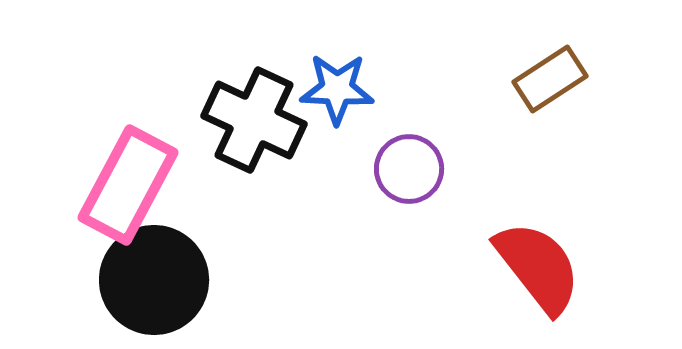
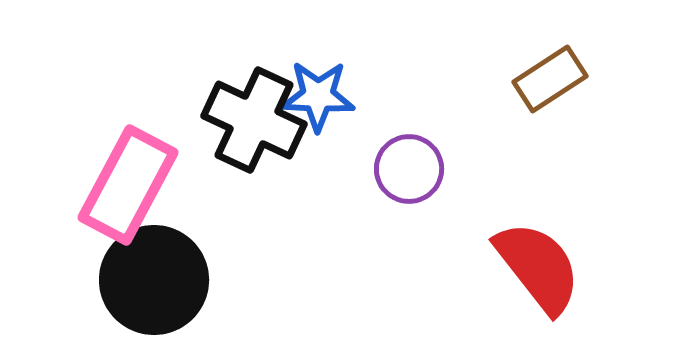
blue star: moved 19 px left, 7 px down
